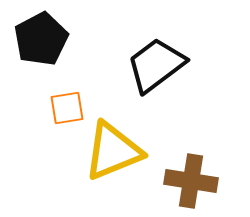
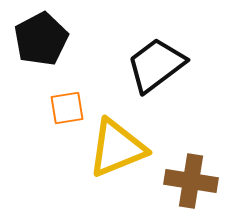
yellow triangle: moved 4 px right, 3 px up
